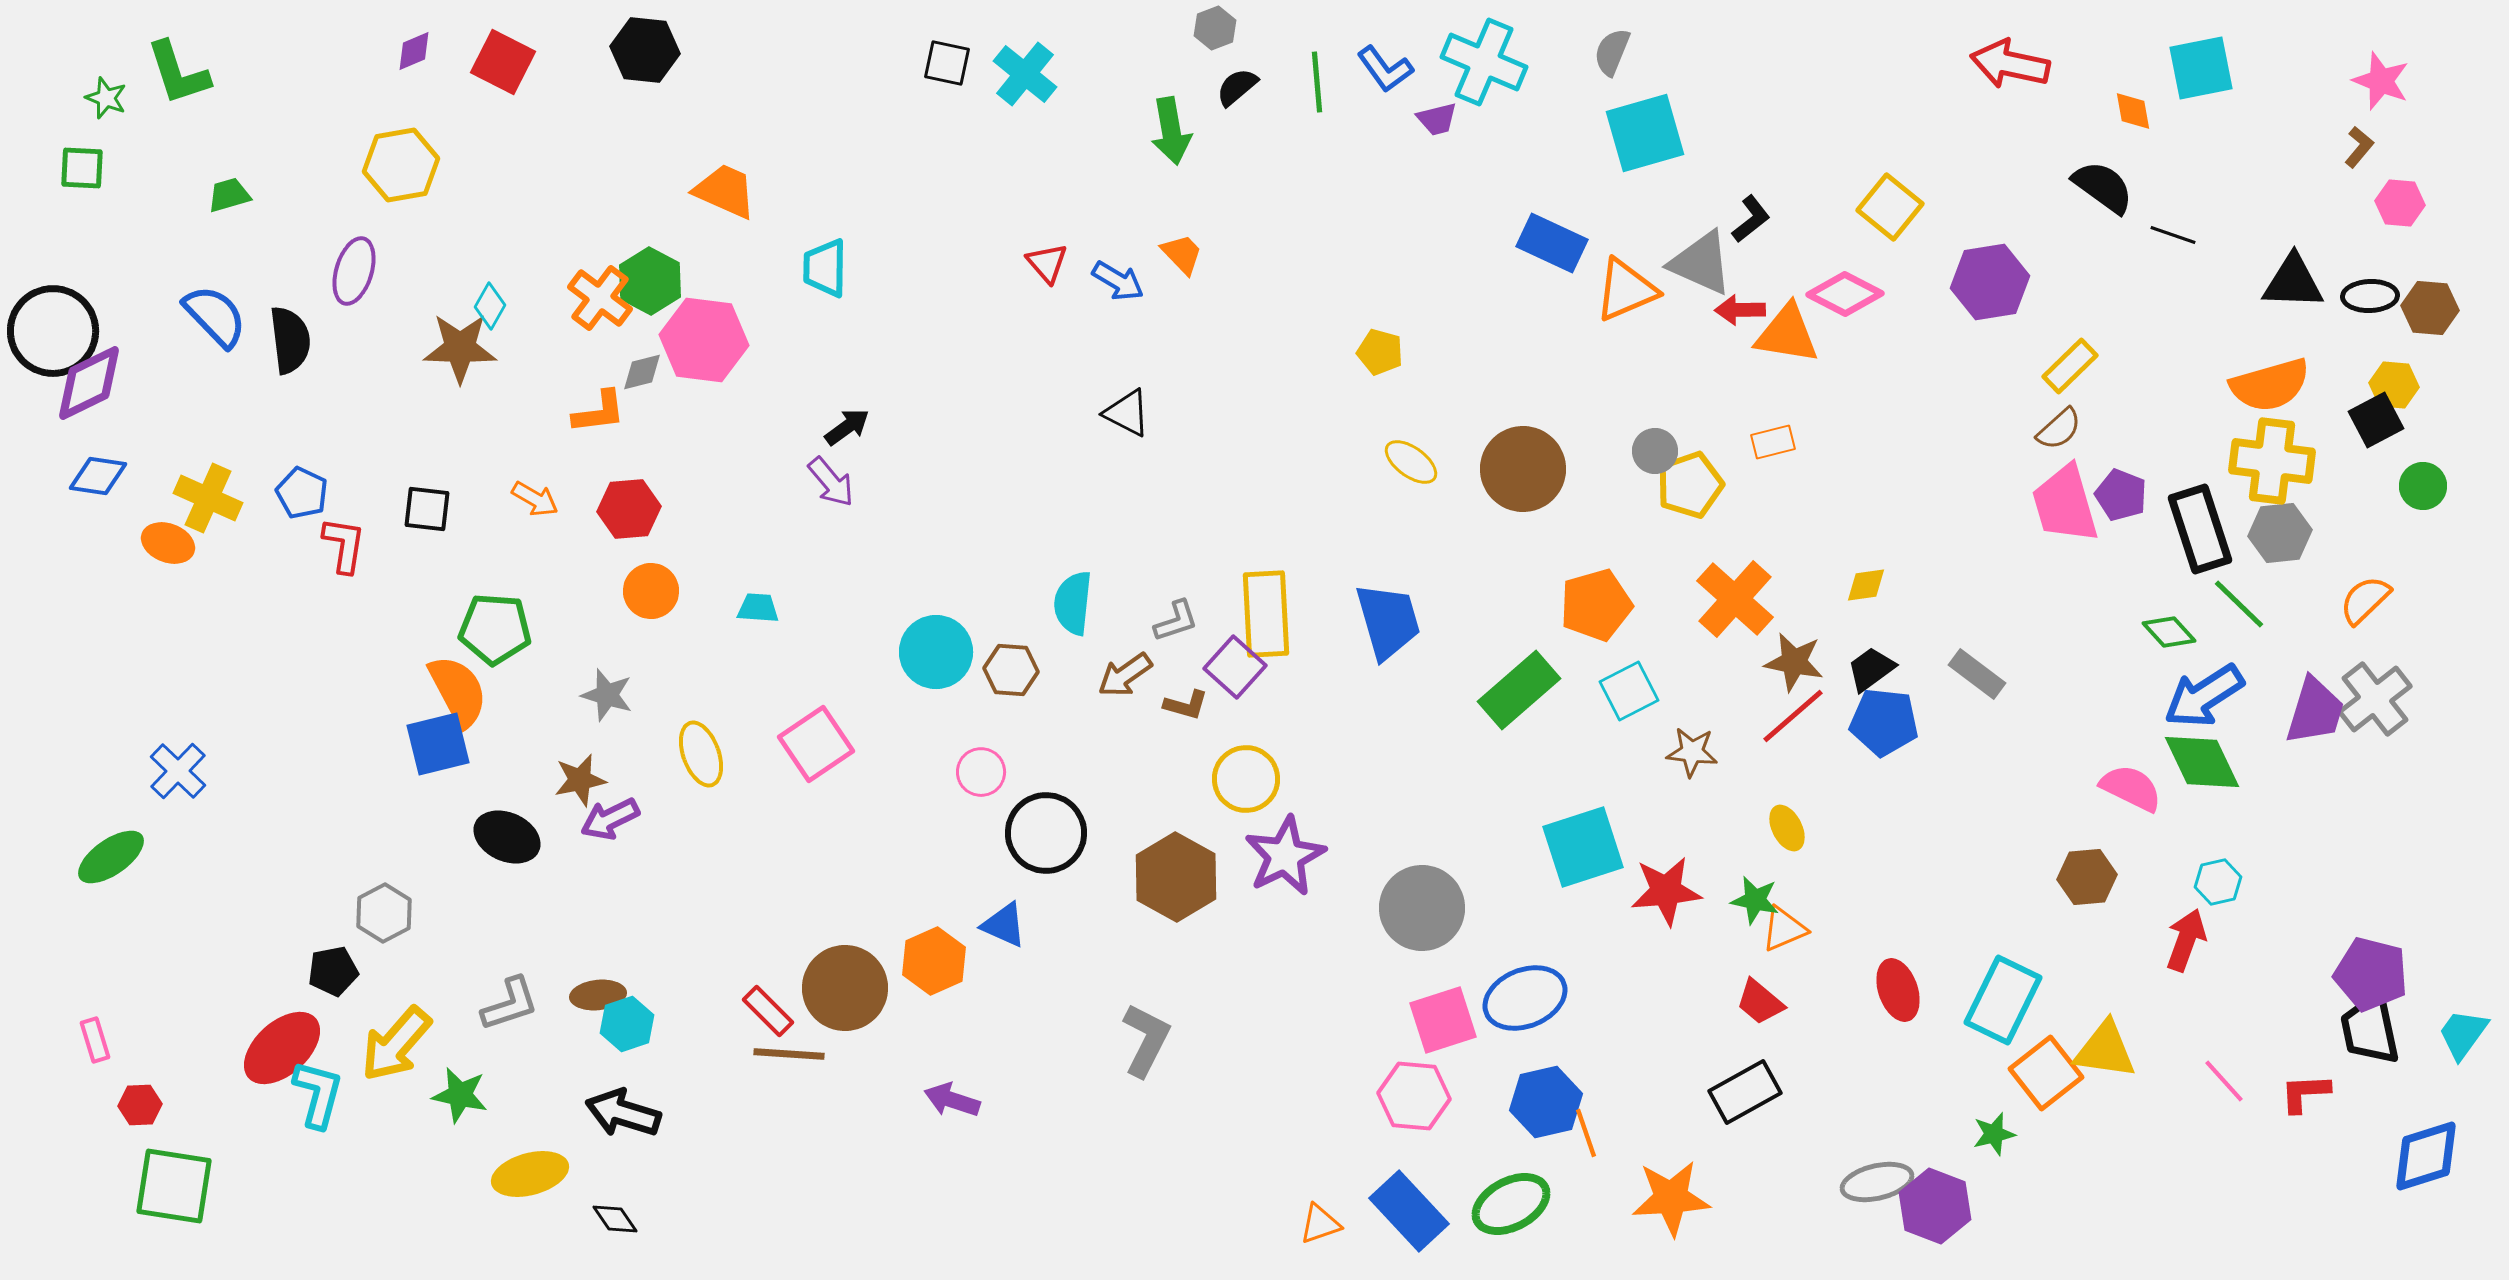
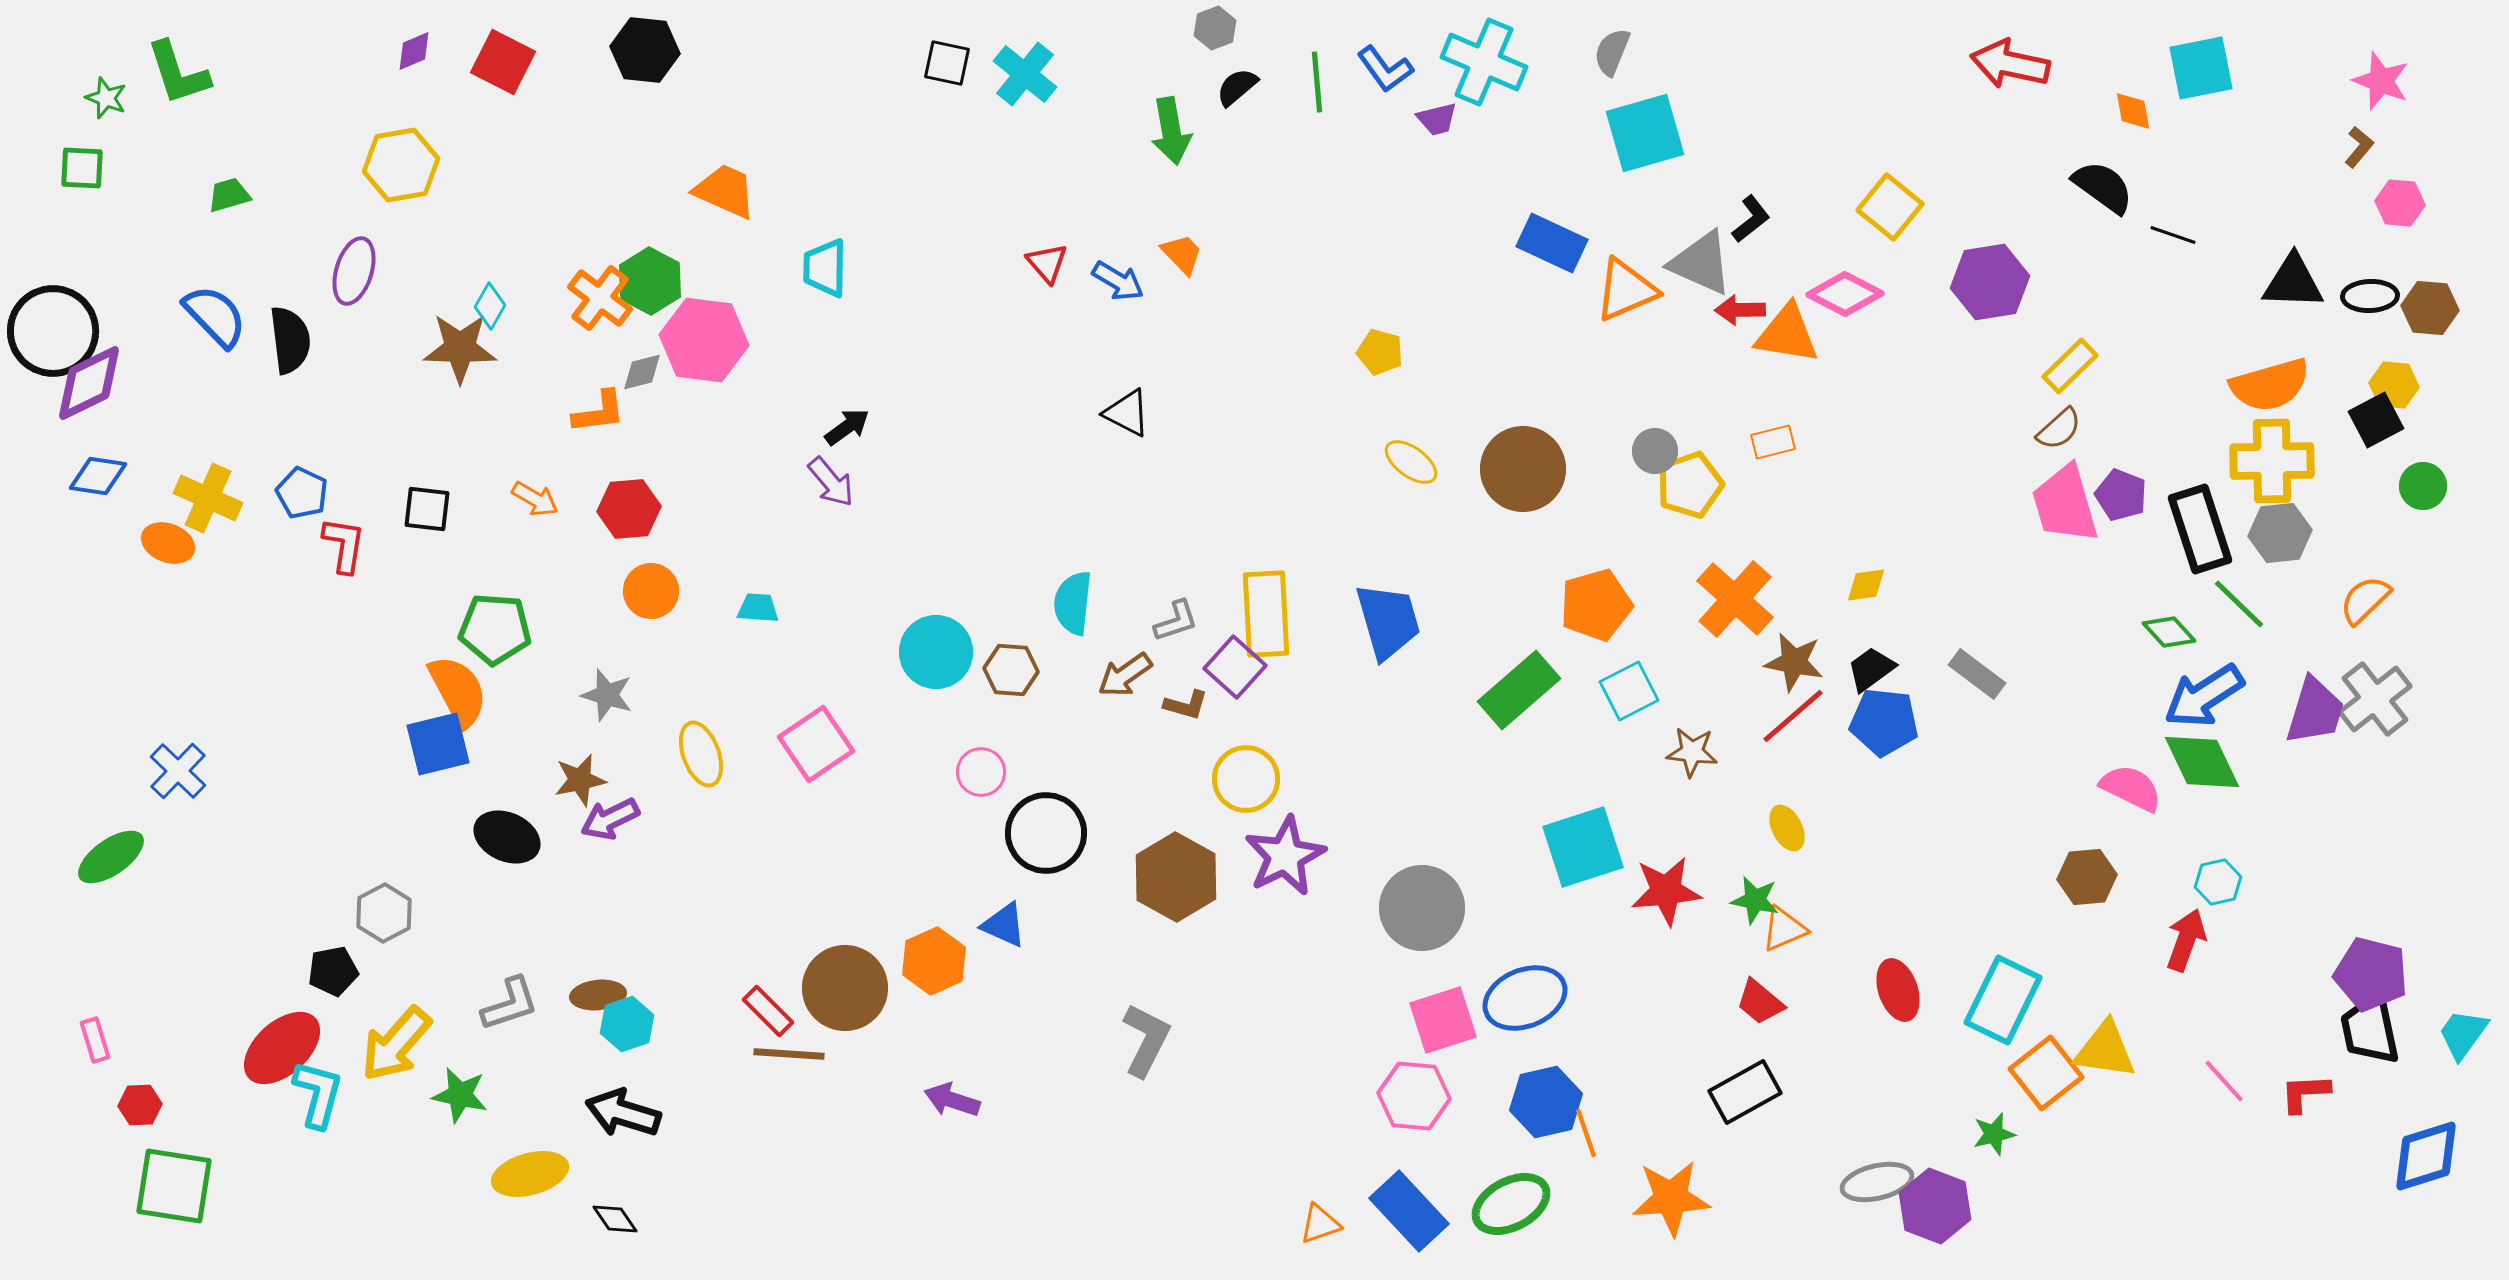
yellow cross at (2272, 461): rotated 8 degrees counterclockwise
